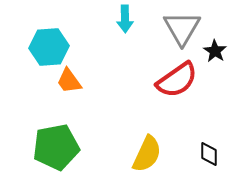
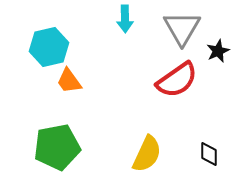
cyan hexagon: rotated 9 degrees counterclockwise
black star: moved 3 px right; rotated 15 degrees clockwise
green pentagon: moved 1 px right
